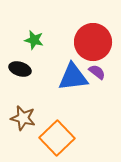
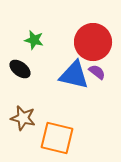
black ellipse: rotated 20 degrees clockwise
blue triangle: moved 1 px right, 2 px up; rotated 20 degrees clockwise
orange square: rotated 32 degrees counterclockwise
